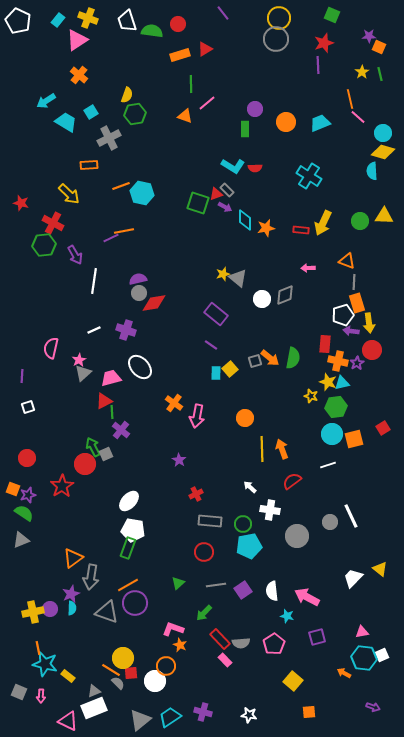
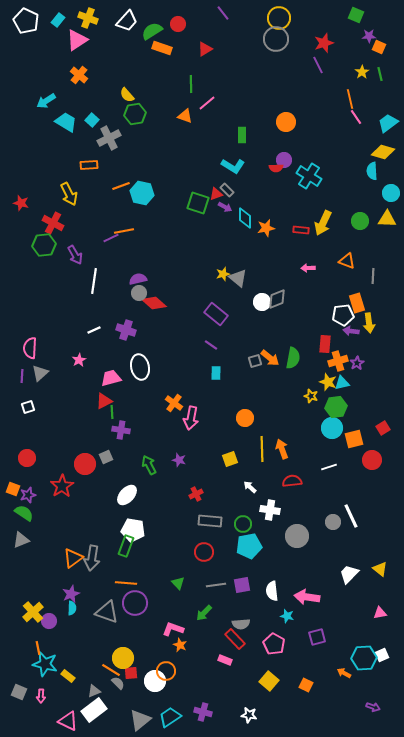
green square at (332, 15): moved 24 px right
white pentagon at (18, 21): moved 8 px right
white trapezoid at (127, 21): rotated 120 degrees counterclockwise
green semicircle at (152, 31): rotated 40 degrees counterclockwise
orange rectangle at (180, 55): moved 18 px left, 7 px up; rotated 36 degrees clockwise
purple line at (318, 65): rotated 24 degrees counterclockwise
yellow semicircle at (127, 95): rotated 119 degrees clockwise
purple circle at (255, 109): moved 29 px right, 51 px down
cyan square at (91, 112): moved 1 px right, 8 px down; rotated 16 degrees counterclockwise
pink line at (358, 117): moved 2 px left; rotated 14 degrees clockwise
cyan trapezoid at (320, 123): moved 68 px right; rotated 15 degrees counterclockwise
green rectangle at (245, 129): moved 3 px left, 6 px down
cyan circle at (383, 133): moved 8 px right, 60 px down
red semicircle at (255, 168): moved 21 px right
yellow arrow at (69, 194): rotated 20 degrees clockwise
yellow triangle at (384, 216): moved 3 px right, 3 px down
cyan diamond at (245, 220): moved 2 px up
gray line at (354, 282): moved 19 px right, 6 px up
gray diamond at (285, 295): moved 8 px left, 4 px down
white circle at (262, 299): moved 3 px down
red diamond at (154, 303): rotated 50 degrees clockwise
white pentagon at (343, 315): rotated 10 degrees clockwise
pink semicircle at (51, 348): moved 21 px left; rotated 10 degrees counterclockwise
red circle at (372, 350): moved 110 px down
orange cross at (338, 361): rotated 30 degrees counterclockwise
white ellipse at (140, 367): rotated 30 degrees clockwise
yellow square at (230, 369): moved 90 px down; rotated 21 degrees clockwise
gray triangle at (83, 373): moved 43 px left
pink arrow at (197, 416): moved 6 px left, 2 px down
purple cross at (121, 430): rotated 30 degrees counterclockwise
cyan circle at (332, 434): moved 6 px up
green arrow at (93, 447): moved 56 px right, 18 px down
gray square at (106, 454): moved 3 px down
purple star at (179, 460): rotated 16 degrees counterclockwise
white line at (328, 465): moved 1 px right, 2 px down
red semicircle at (292, 481): rotated 30 degrees clockwise
white ellipse at (129, 501): moved 2 px left, 6 px up
gray circle at (330, 522): moved 3 px right
green rectangle at (128, 548): moved 2 px left, 2 px up
gray arrow at (91, 577): moved 1 px right, 19 px up
white trapezoid at (353, 578): moved 4 px left, 4 px up
green triangle at (178, 583): rotated 32 degrees counterclockwise
orange line at (128, 585): moved 2 px left, 2 px up; rotated 35 degrees clockwise
purple square at (243, 590): moved 1 px left, 5 px up; rotated 24 degrees clockwise
pink arrow at (307, 597): rotated 20 degrees counterclockwise
purple circle at (50, 609): moved 1 px left, 12 px down
yellow cross at (33, 612): rotated 30 degrees counterclockwise
pink triangle at (362, 632): moved 18 px right, 19 px up
red rectangle at (220, 639): moved 15 px right
gray semicircle at (241, 643): moved 19 px up
pink pentagon at (274, 644): rotated 10 degrees counterclockwise
cyan hexagon at (364, 658): rotated 10 degrees counterclockwise
pink rectangle at (225, 660): rotated 24 degrees counterclockwise
orange circle at (166, 666): moved 5 px down
yellow square at (293, 681): moved 24 px left
white rectangle at (94, 708): moved 2 px down; rotated 15 degrees counterclockwise
orange square at (309, 712): moved 3 px left, 27 px up; rotated 32 degrees clockwise
